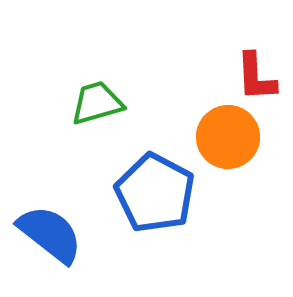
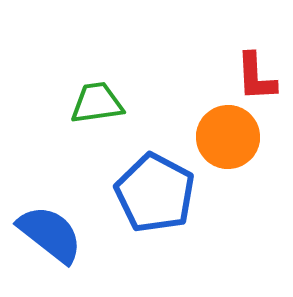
green trapezoid: rotated 8 degrees clockwise
